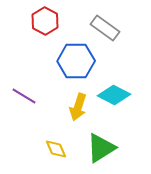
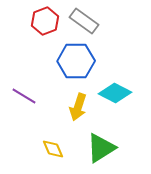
red hexagon: rotated 12 degrees clockwise
gray rectangle: moved 21 px left, 7 px up
cyan diamond: moved 1 px right, 2 px up
yellow diamond: moved 3 px left
